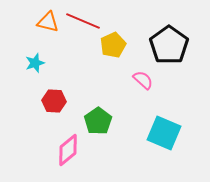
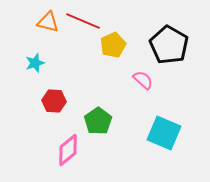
black pentagon: rotated 6 degrees counterclockwise
